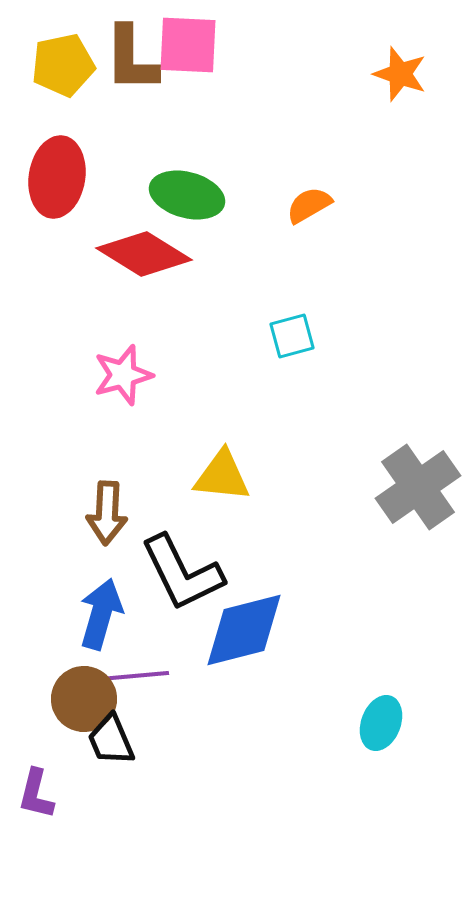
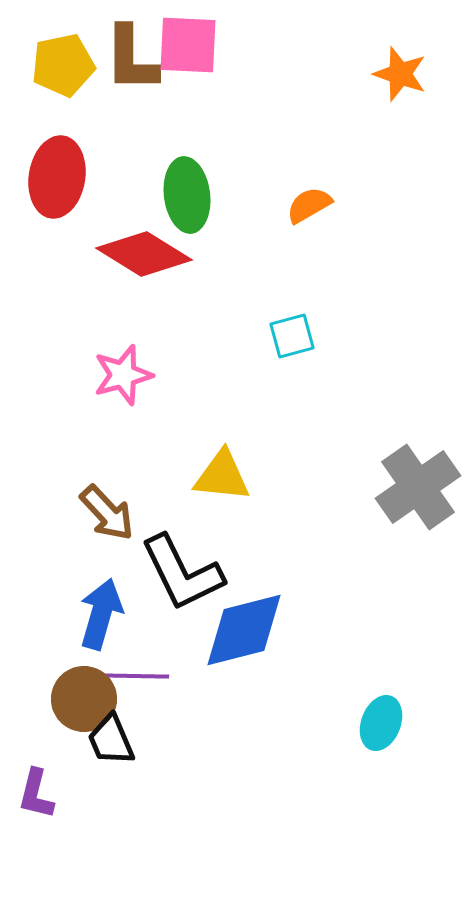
green ellipse: rotated 68 degrees clockwise
brown arrow: rotated 46 degrees counterclockwise
purple line: rotated 6 degrees clockwise
